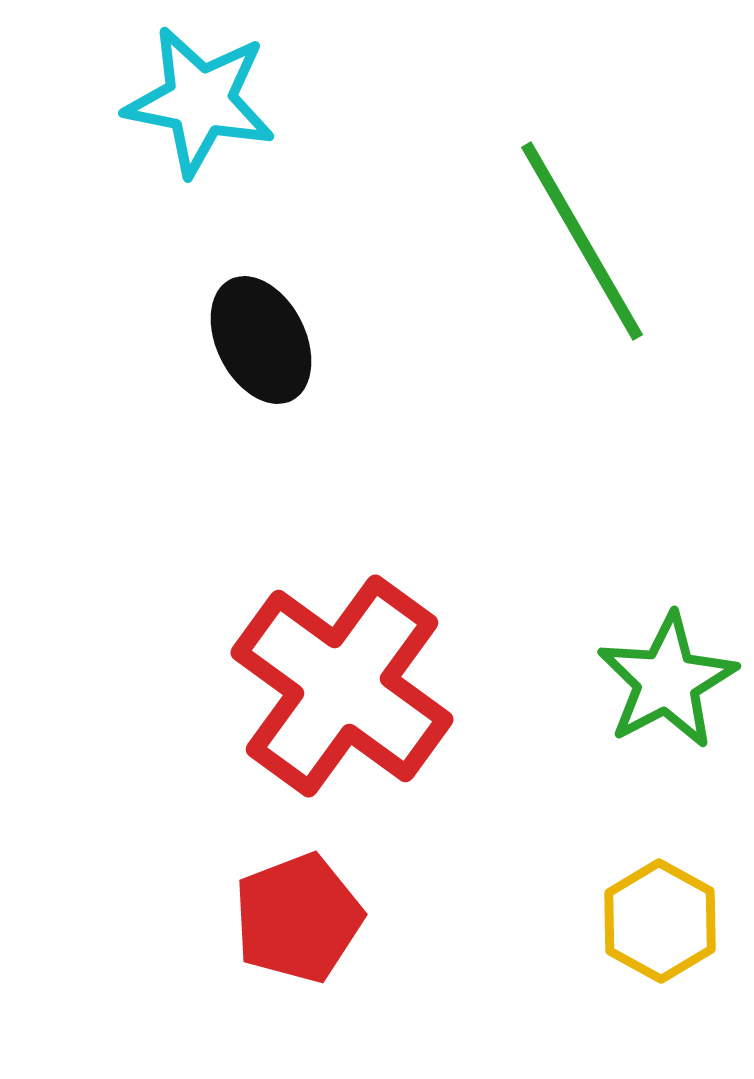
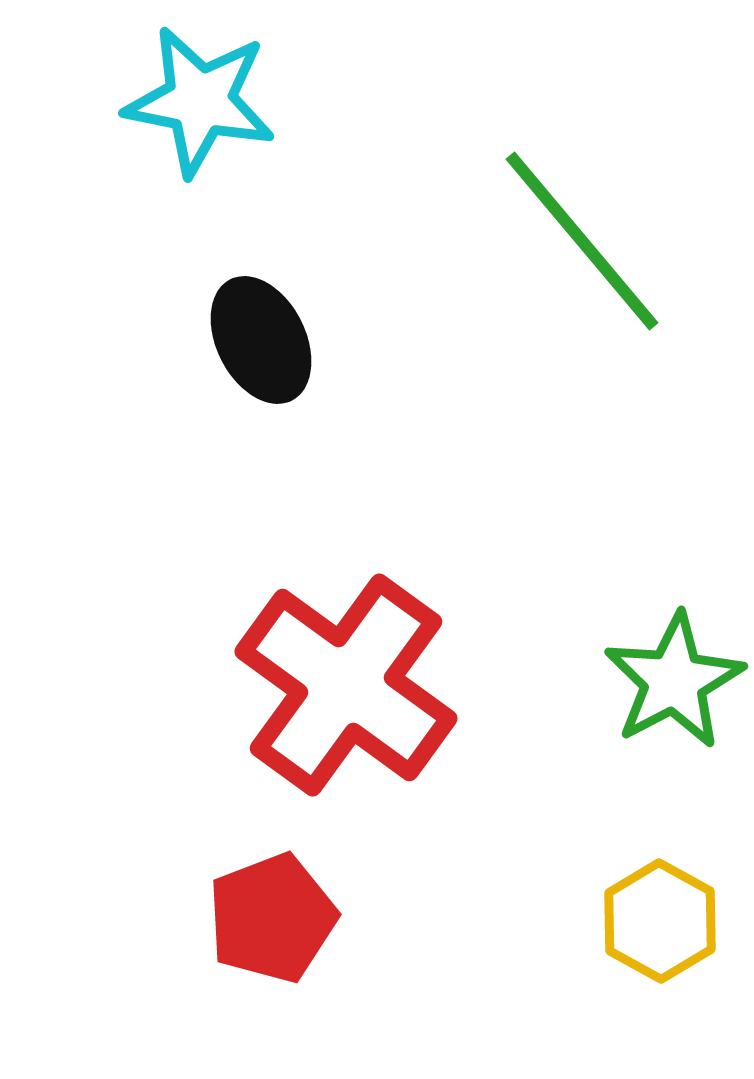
green line: rotated 10 degrees counterclockwise
green star: moved 7 px right
red cross: moved 4 px right, 1 px up
red pentagon: moved 26 px left
